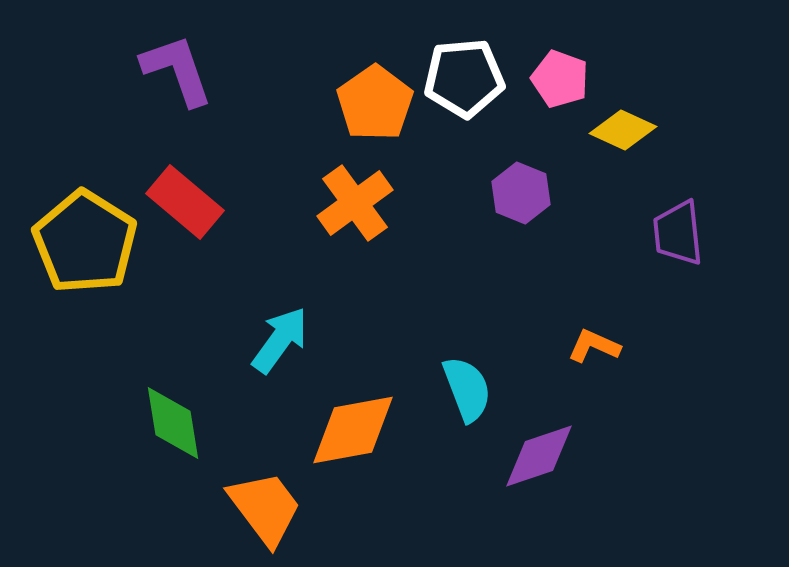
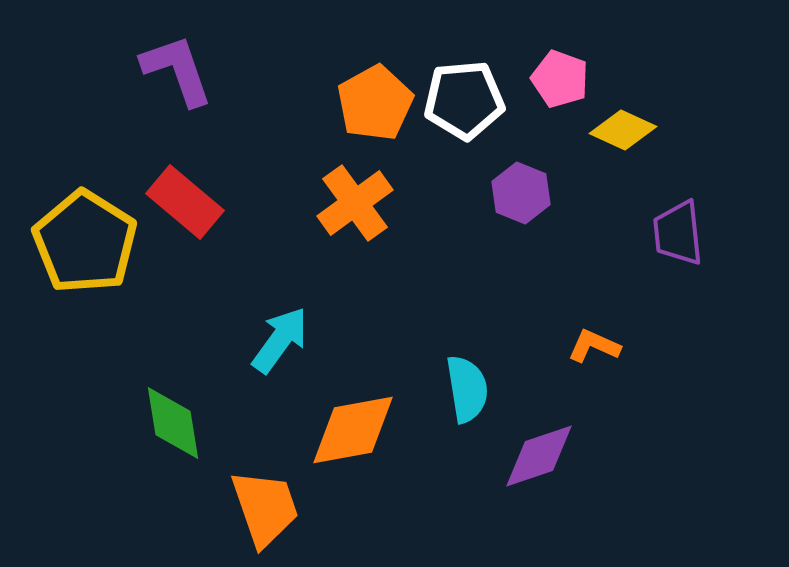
white pentagon: moved 22 px down
orange pentagon: rotated 6 degrees clockwise
cyan semicircle: rotated 12 degrees clockwise
orange trapezoid: rotated 18 degrees clockwise
